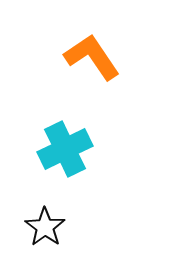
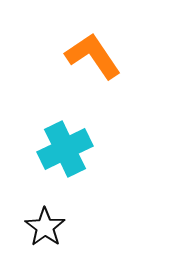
orange L-shape: moved 1 px right, 1 px up
